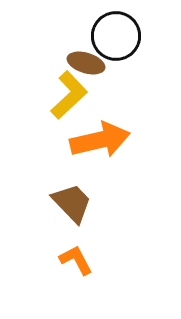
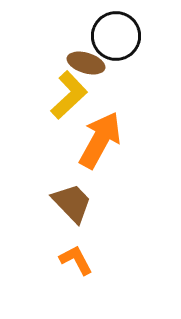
orange arrow: rotated 48 degrees counterclockwise
